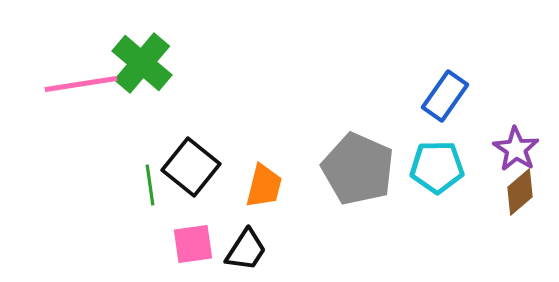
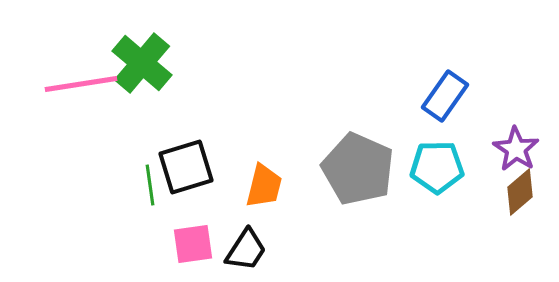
black square: moved 5 px left; rotated 34 degrees clockwise
